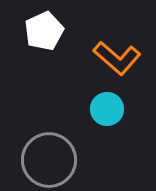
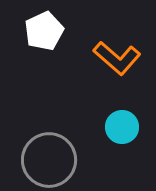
cyan circle: moved 15 px right, 18 px down
